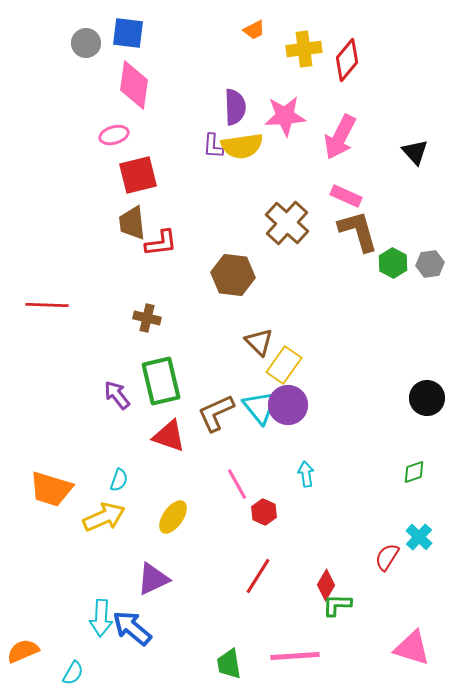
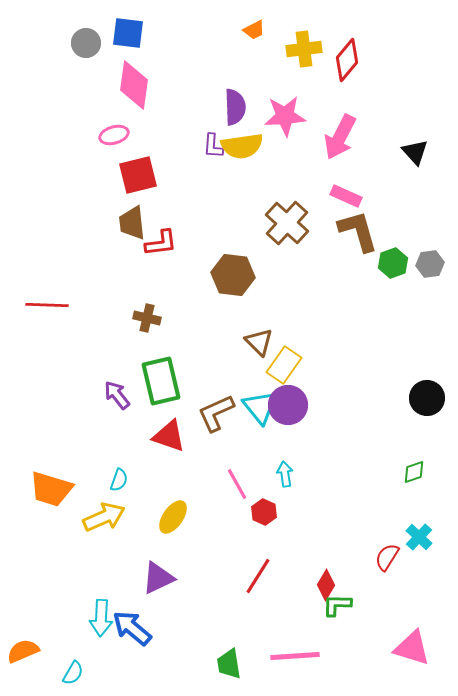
green hexagon at (393, 263): rotated 12 degrees clockwise
cyan arrow at (306, 474): moved 21 px left
purple triangle at (153, 579): moved 5 px right, 1 px up
